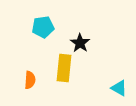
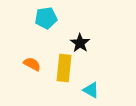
cyan pentagon: moved 3 px right, 9 px up
orange semicircle: moved 2 px right, 16 px up; rotated 66 degrees counterclockwise
cyan triangle: moved 28 px left, 2 px down
